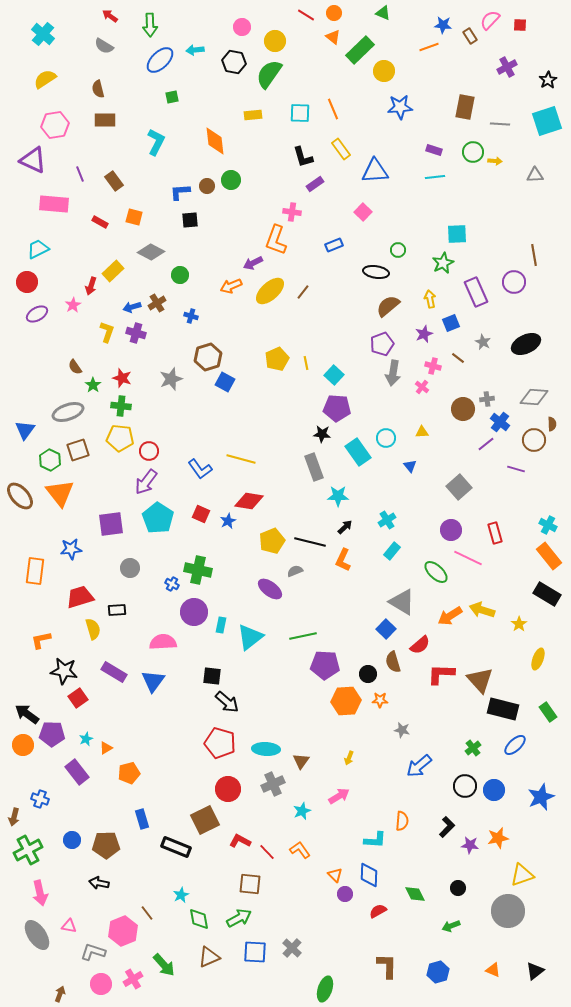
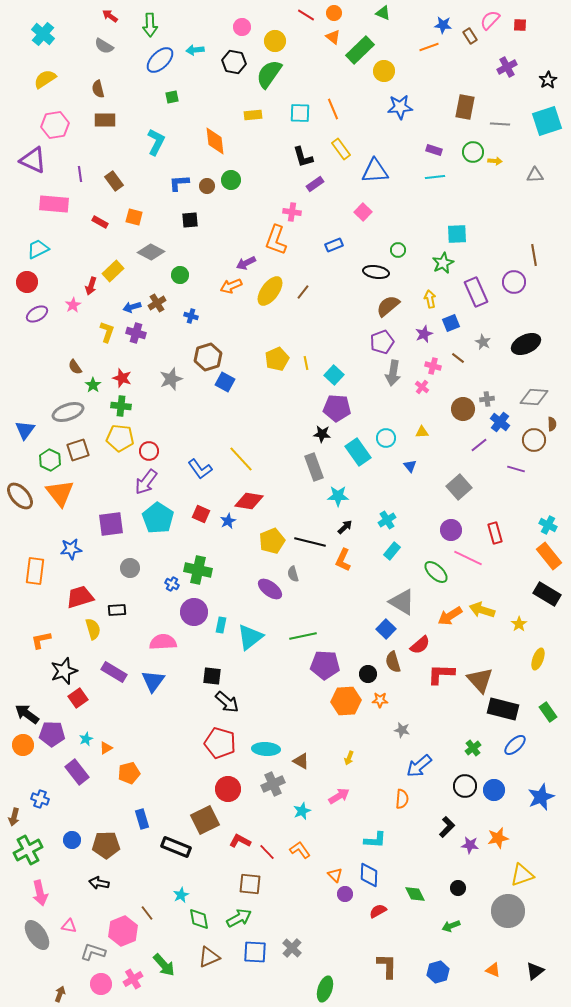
purple line at (80, 174): rotated 14 degrees clockwise
blue L-shape at (180, 192): moved 1 px left, 9 px up
purple arrow at (253, 263): moved 7 px left
yellow ellipse at (270, 291): rotated 12 degrees counterclockwise
purple pentagon at (382, 344): moved 2 px up
purple line at (486, 444): moved 7 px left, 1 px down
yellow line at (241, 459): rotated 32 degrees clockwise
gray semicircle at (295, 571): moved 2 px left, 3 px down; rotated 84 degrees counterclockwise
black star at (64, 671): rotated 28 degrees counterclockwise
brown triangle at (301, 761): rotated 36 degrees counterclockwise
orange semicircle at (402, 821): moved 22 px up
